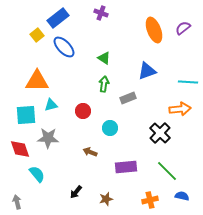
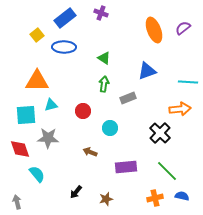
blue rectangle: moved 7 px right
blue ellipse: rotated 45 degrees counterclockwise
orange cross: moved 5 px right, 2 px up
